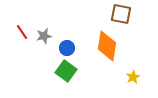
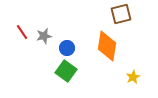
brown square: rotated 25 degrees counterclockwise
